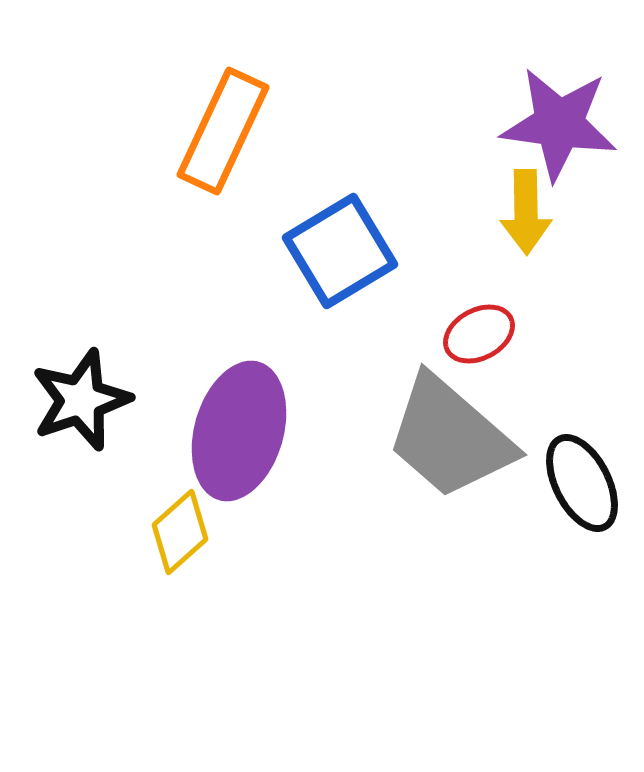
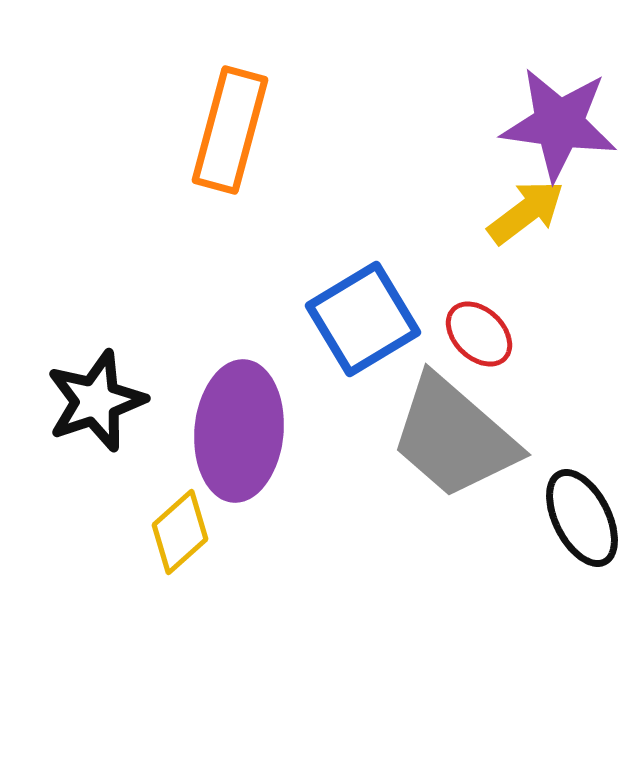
orange rectangle: moved 7 px right, 1 px up; rotated 10 degrees counterclockwise
yellow arrow: rotated 126 degrees counterclockwise
blue square: moved 23 px right, 68 px down
red ellipse: rotated 72 degrees clockwise
black star: moved 15 px right, 1 px down
purple ellipse: rotated 11 degrees counterclockwise
gray trapezoid: moved 4 px right
black ellipse: moved 35 px down
